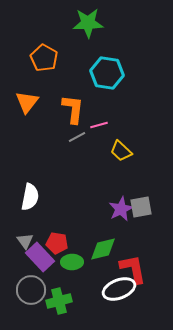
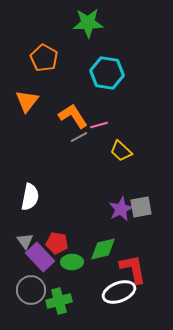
orange triangle: moved 1 px up
orange L-shape: moved 7 px down; rotated 40 degrees counterclockwise
gray line: moved 2 px right
white ellipse: moved 3 px down
